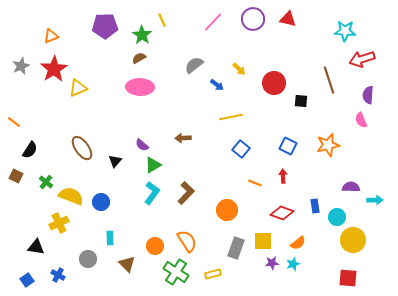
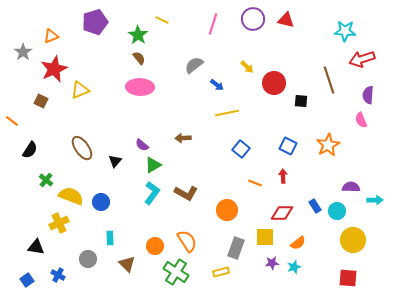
red triangle at (288, 19): moved 2 px left, 1 px down
yellow line at (162, 20): rotated 40 degrees counterclockwise
pink line at (213, 22): moved 2 px down; rotated 25 degrees counterclockwise
purple pentagon at (105, 26): moved 10 px left, 4 px up; rotated 15 degrees counterclockwise
green star at (142, 35): moved 4 px left
brown semicircle at (139, 58): rotated 80 degrees clockwise
gray star at (21, 66): moved 2 px right, 14 px up; rotated 12 degrees counterclockwise
red star at (54, 69): rotated 8 degrees clockwise
yellow arrow at (239, 69): moved 8 px right, 2 px up
yellow triangle at (78, 88): moved 2 px right, 2 px down
yellow line at (231, 117): moved 4 px left, 4 px up
orange line at (14, 122): moved 2 px left, 1 px up
orange star at (328, 145): rotated 15 degrees counterclockwise
brown square at (16, 176): moved 25 px right, 75 px up
green cross at (46, 182): moved 2 px up
brown L-shape at (186, 193): rotated 75 degrees clockwise
blue rectangle at (315, 206): rotated 24 degrees counterclockwise
red diamond at (282, 213): rotated 20 degrees counterclockwise
cyan circle at (337, 217): moved 6 px up
yellow square at (263, 241): moved 2 px right, 4 px up
cyan star at (293, 264): moved 1 px right, 3 px down
yellow rectangle at (213, 274): moved 8 px right, 2 px up
